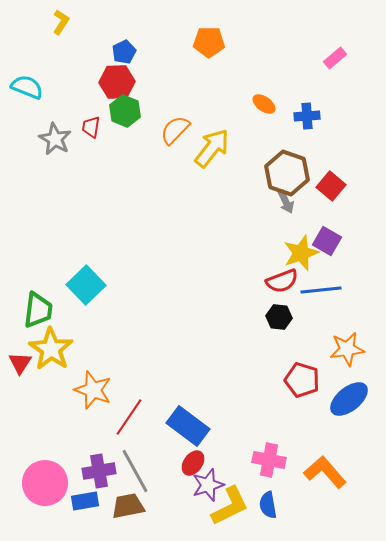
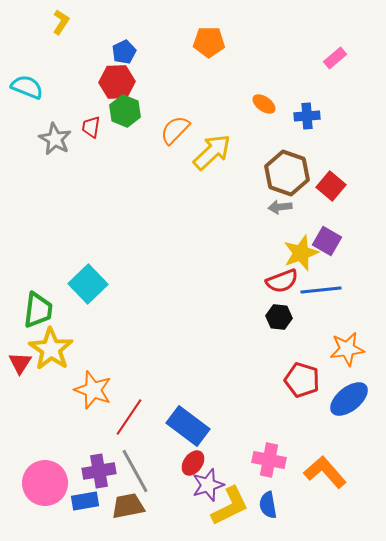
yellow arrow at (212, 148): moved 4 px down; rotated 9 degrees clockwise
gray arrow at (286, 202): moved 6 px left, 5 px down; rotated 110 degrees clockwise
cyan square at (86, 285): moved 2 px right, 1 px up
